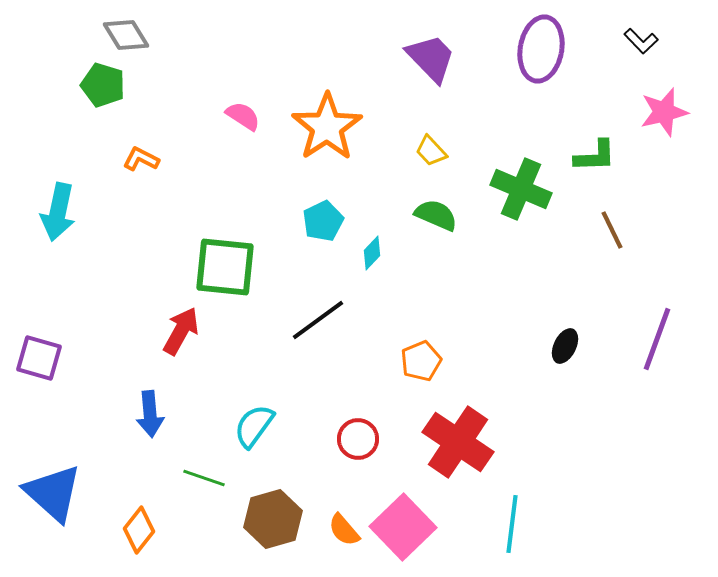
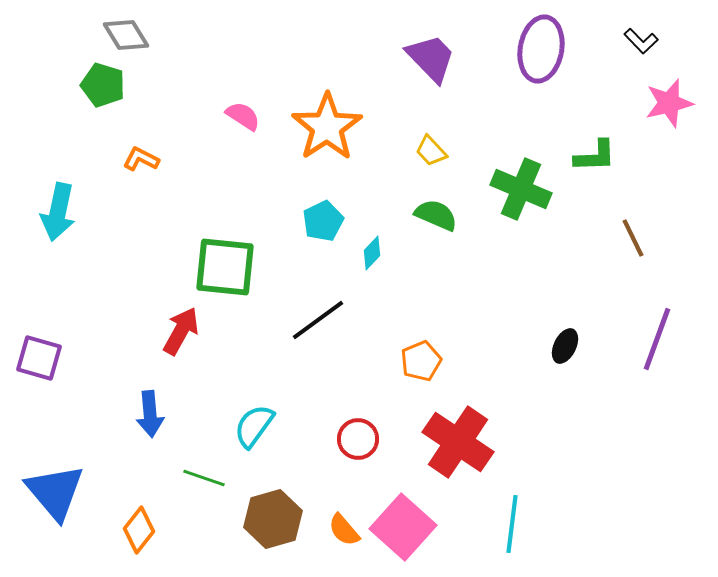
pink star: moved 5 px right, 9 px up
brown line: moved 21 px right, 8 px down
blue triangle: moved 2 px right, 1 px up; rotated 8 degrees clockwise
pink square: rotated 4 degrees counterclockwise
